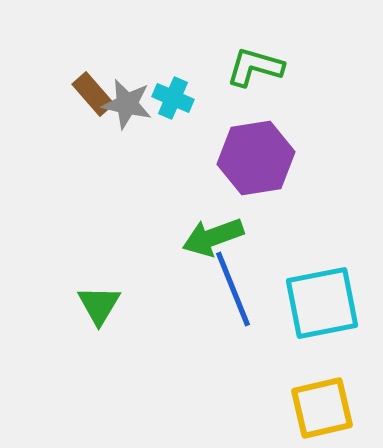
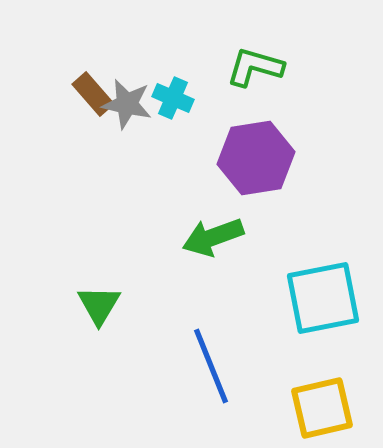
blue line: moved 22 px left, 77 px down
cyan square: moved 1 px right, 5 px up
